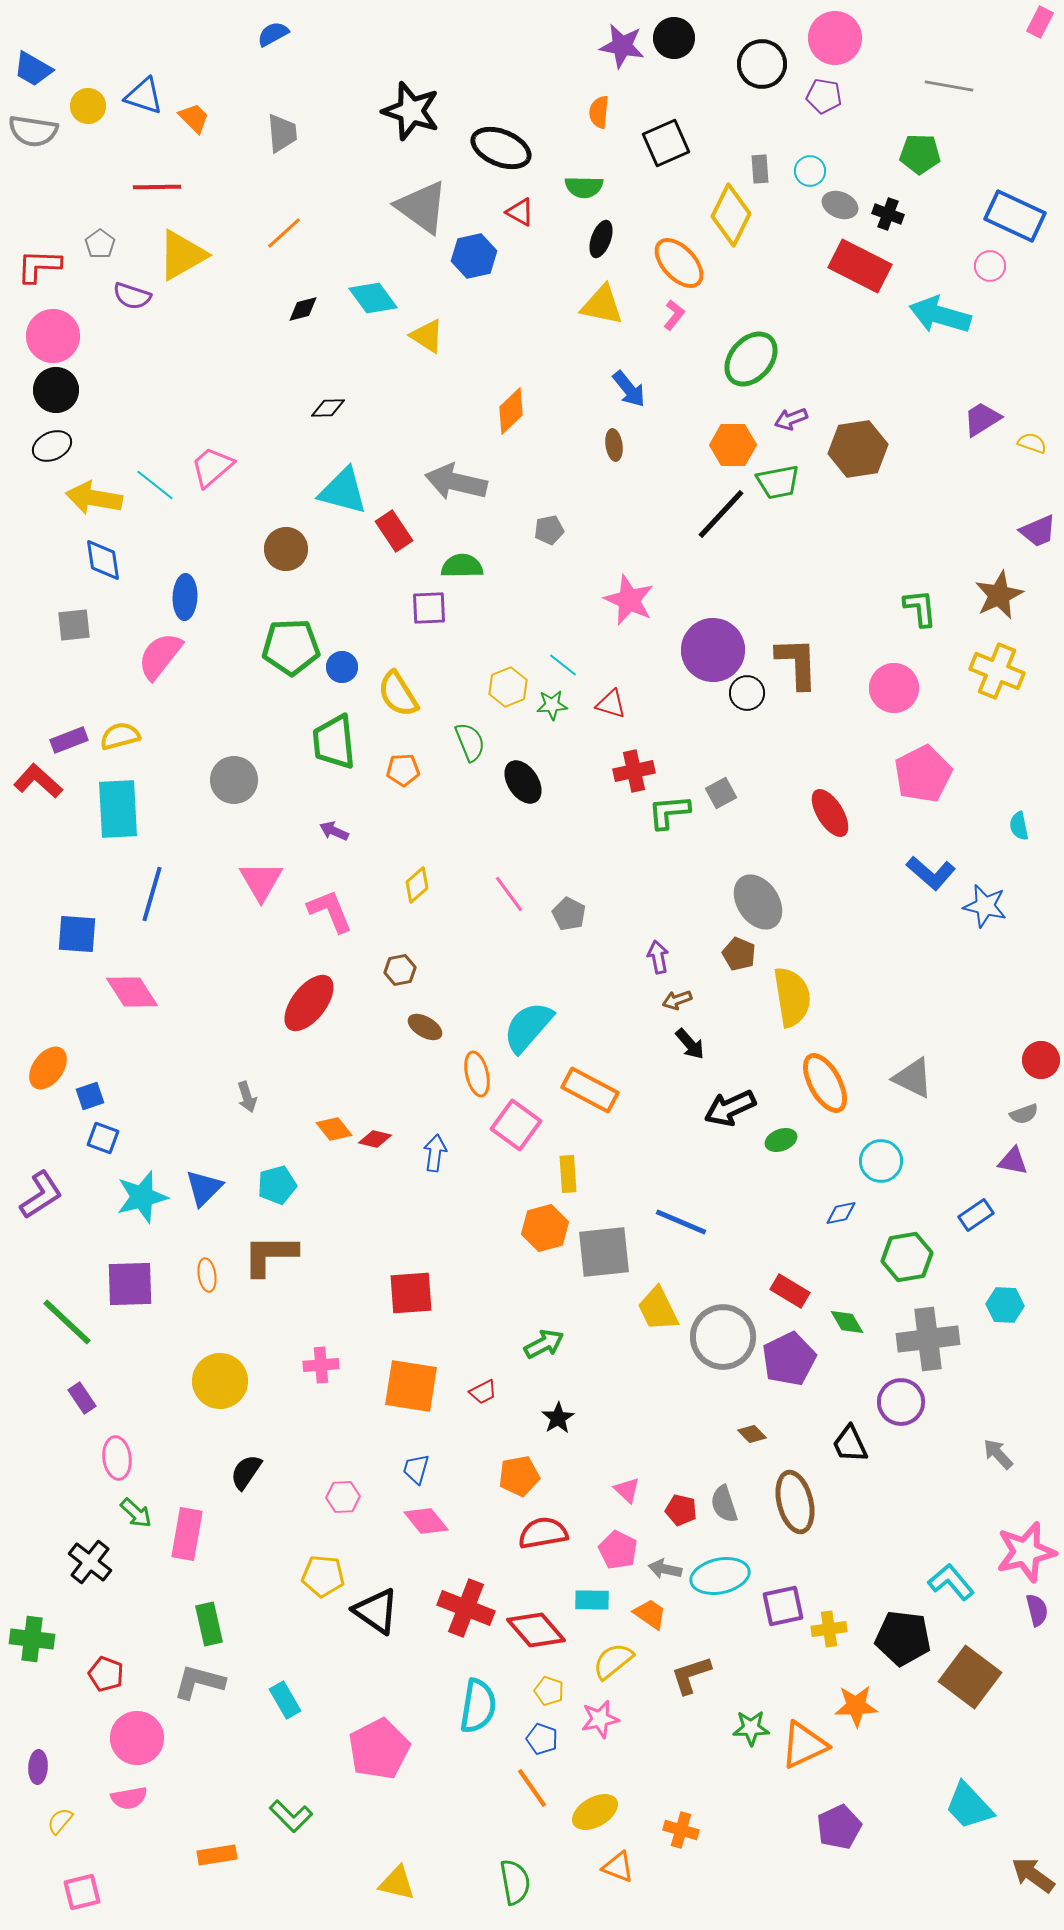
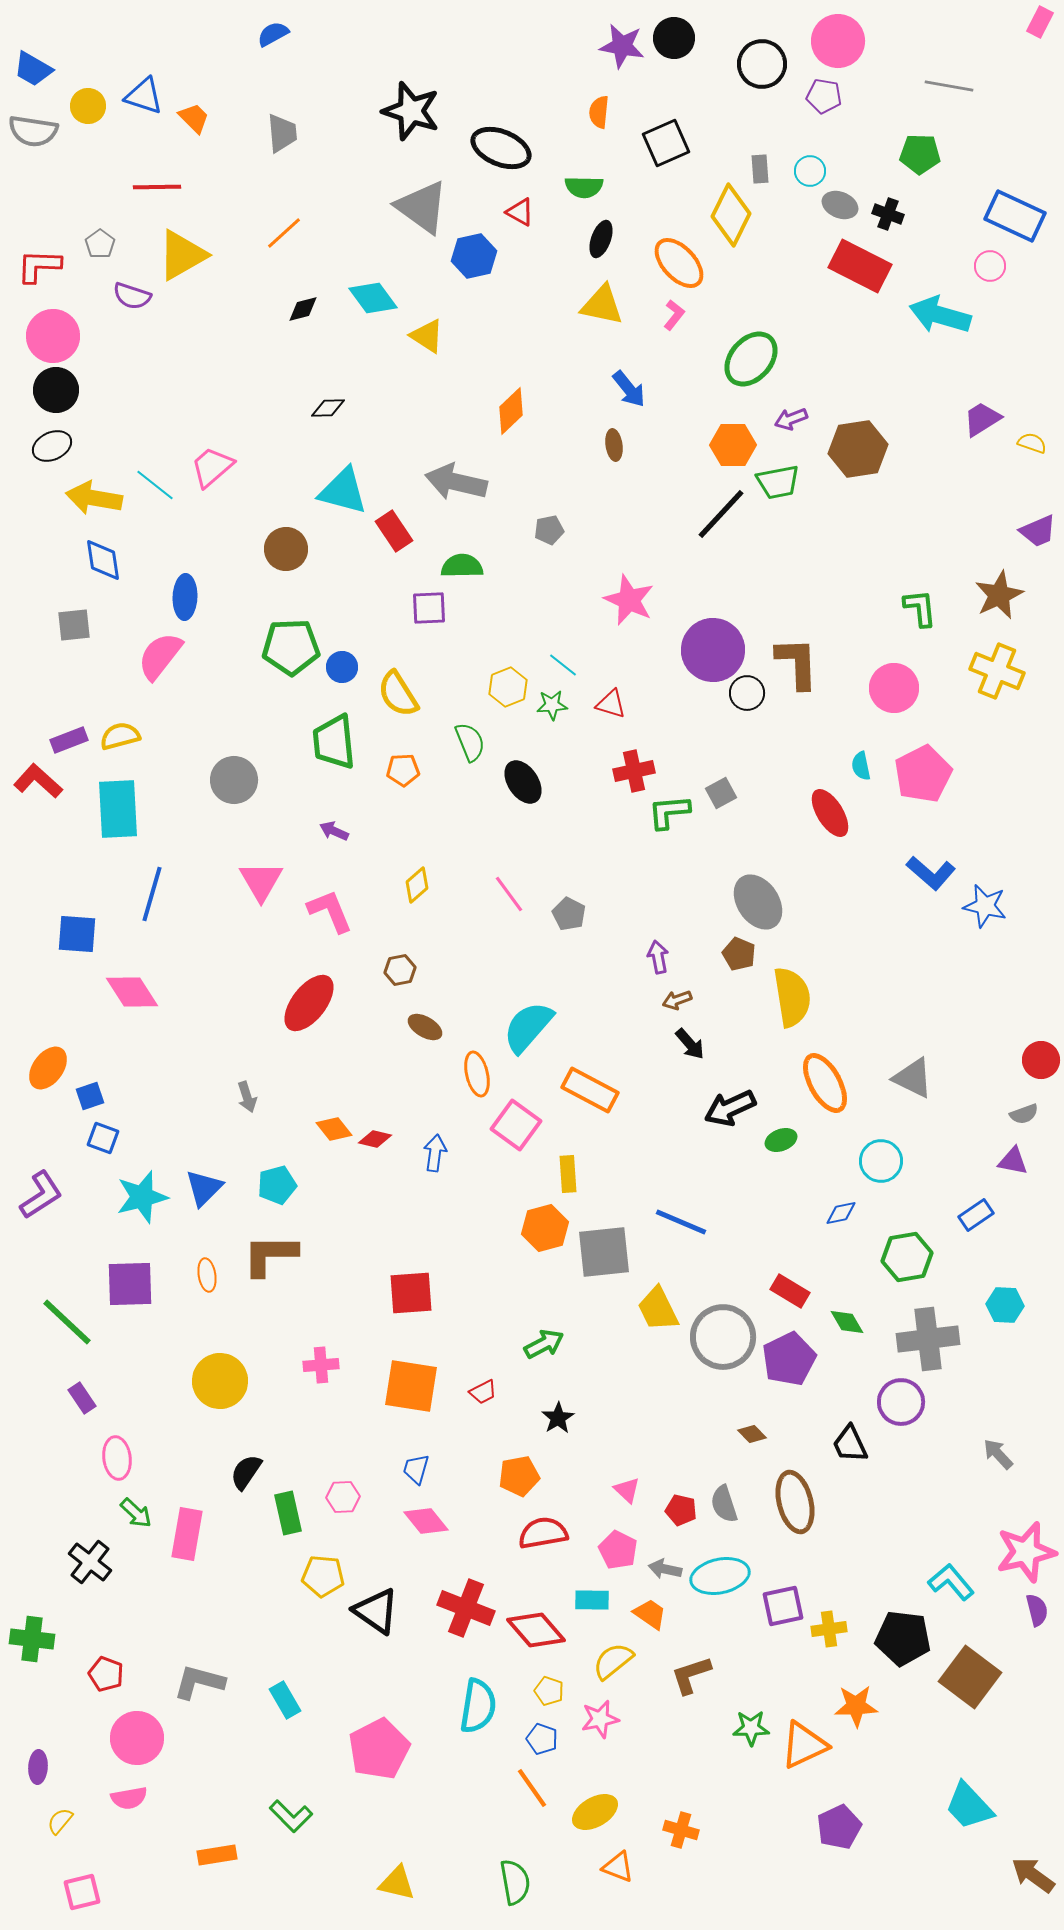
pink circle at (835, 38): moved 3 px right, 3 px down
cyan semicircle at (1019, 826): moved 158 px left, 60 px up
green rectangle at (209, 1624): moved 79 px right, 111 px up
